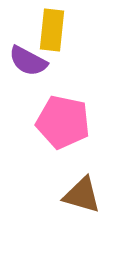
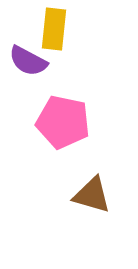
yellow rectangle: moved 2 px right, 1 px up
brown triangle: moved 10 px right
